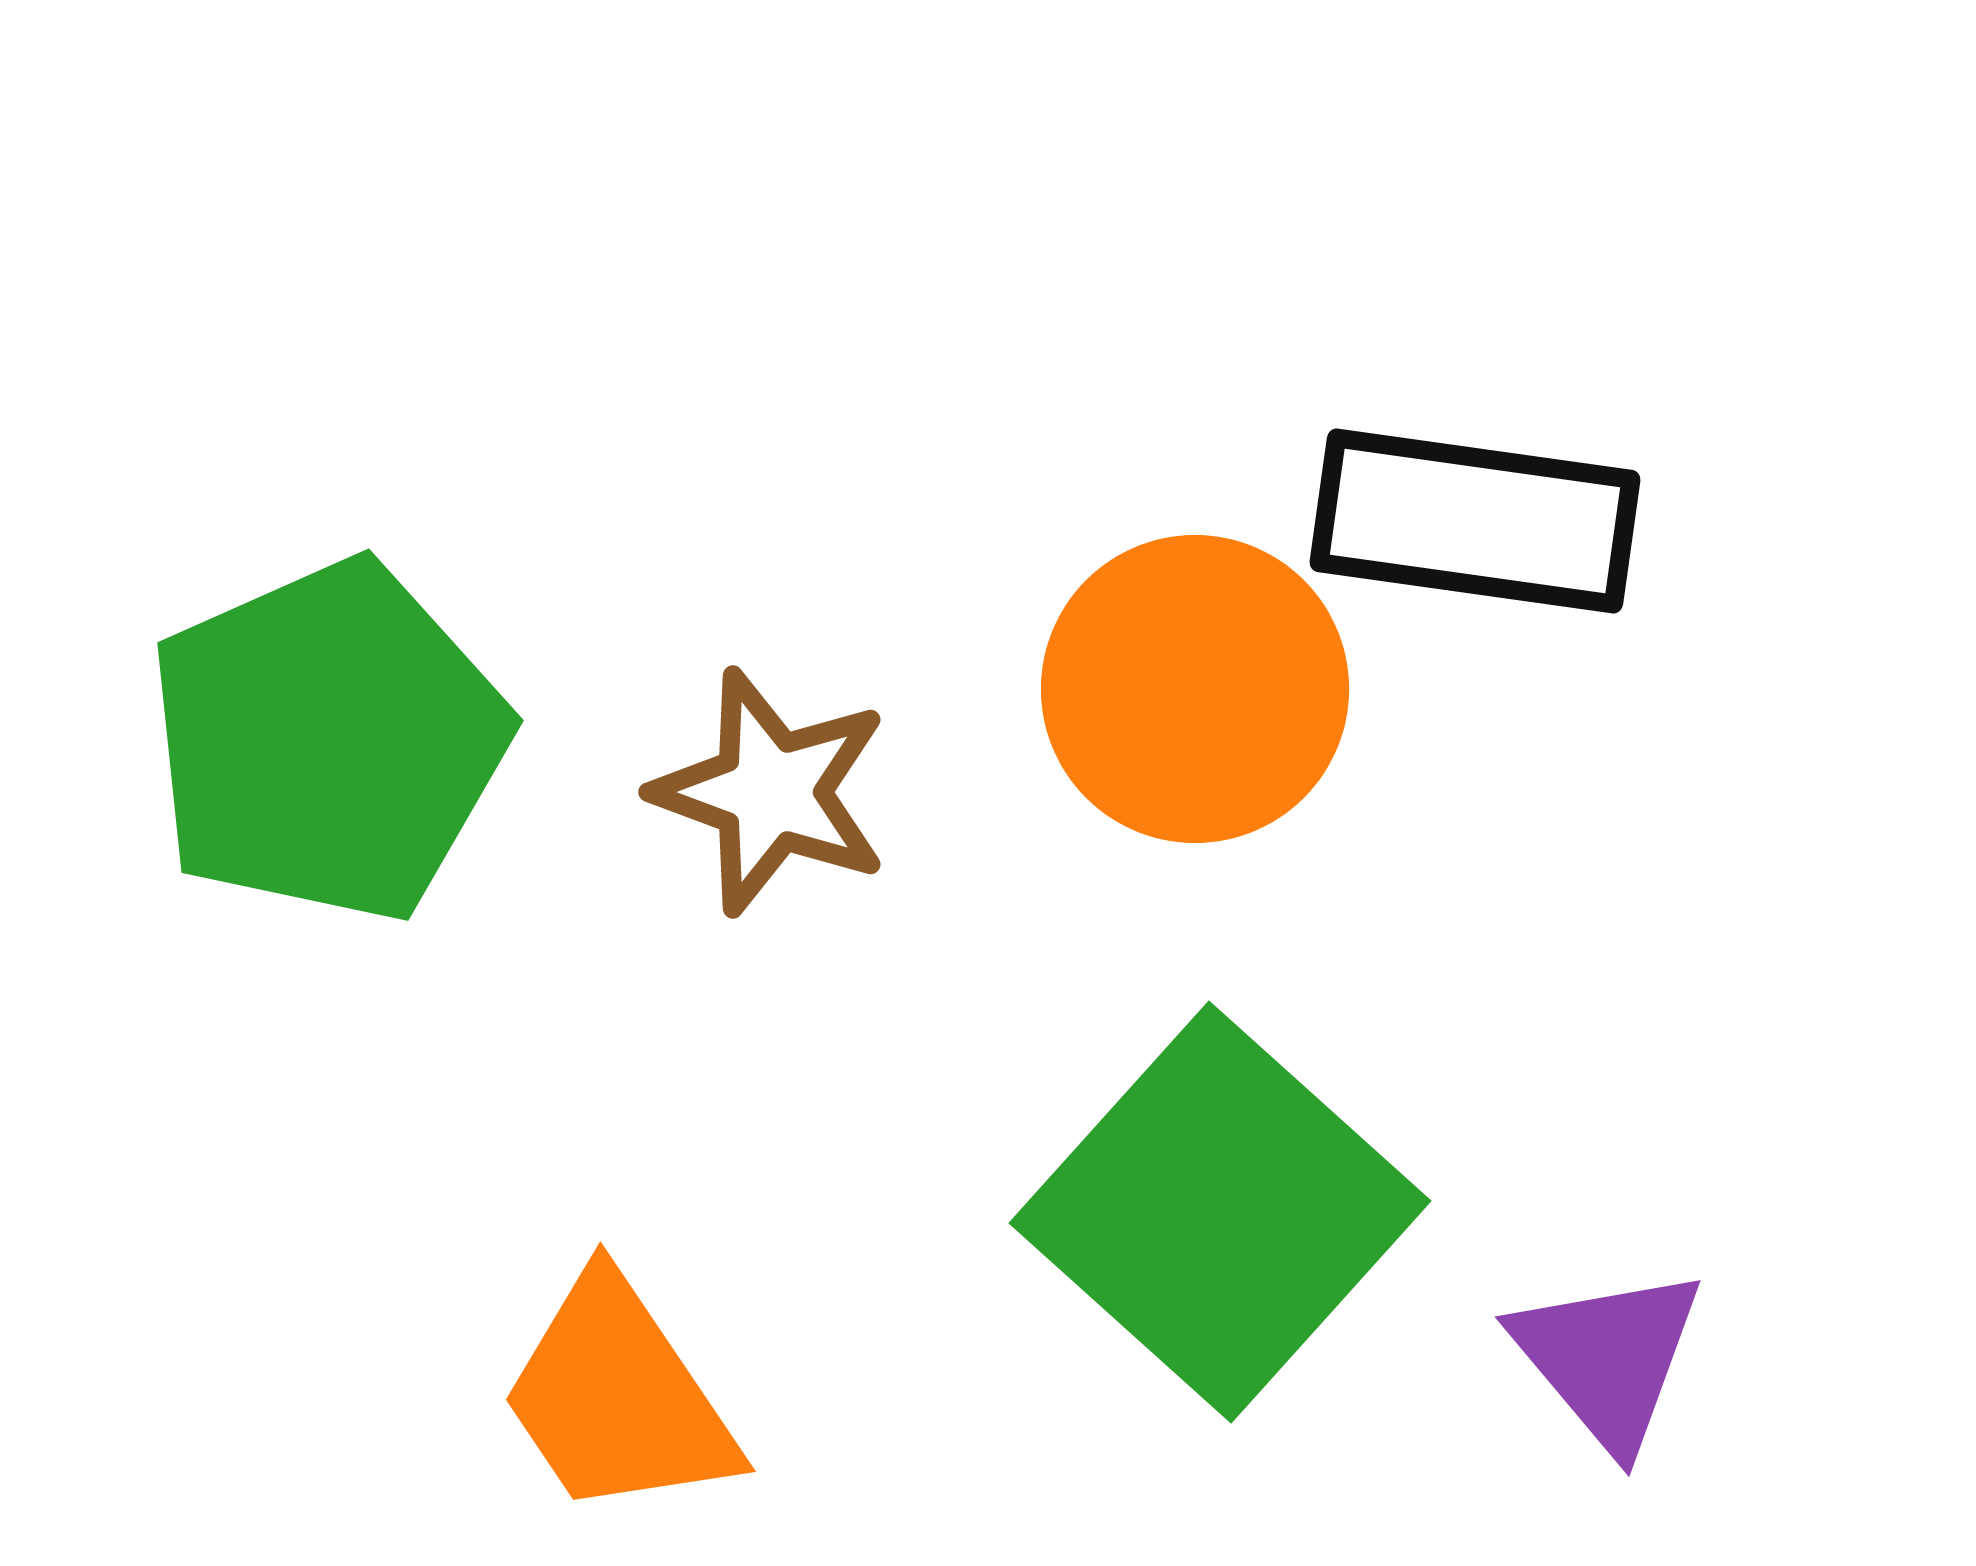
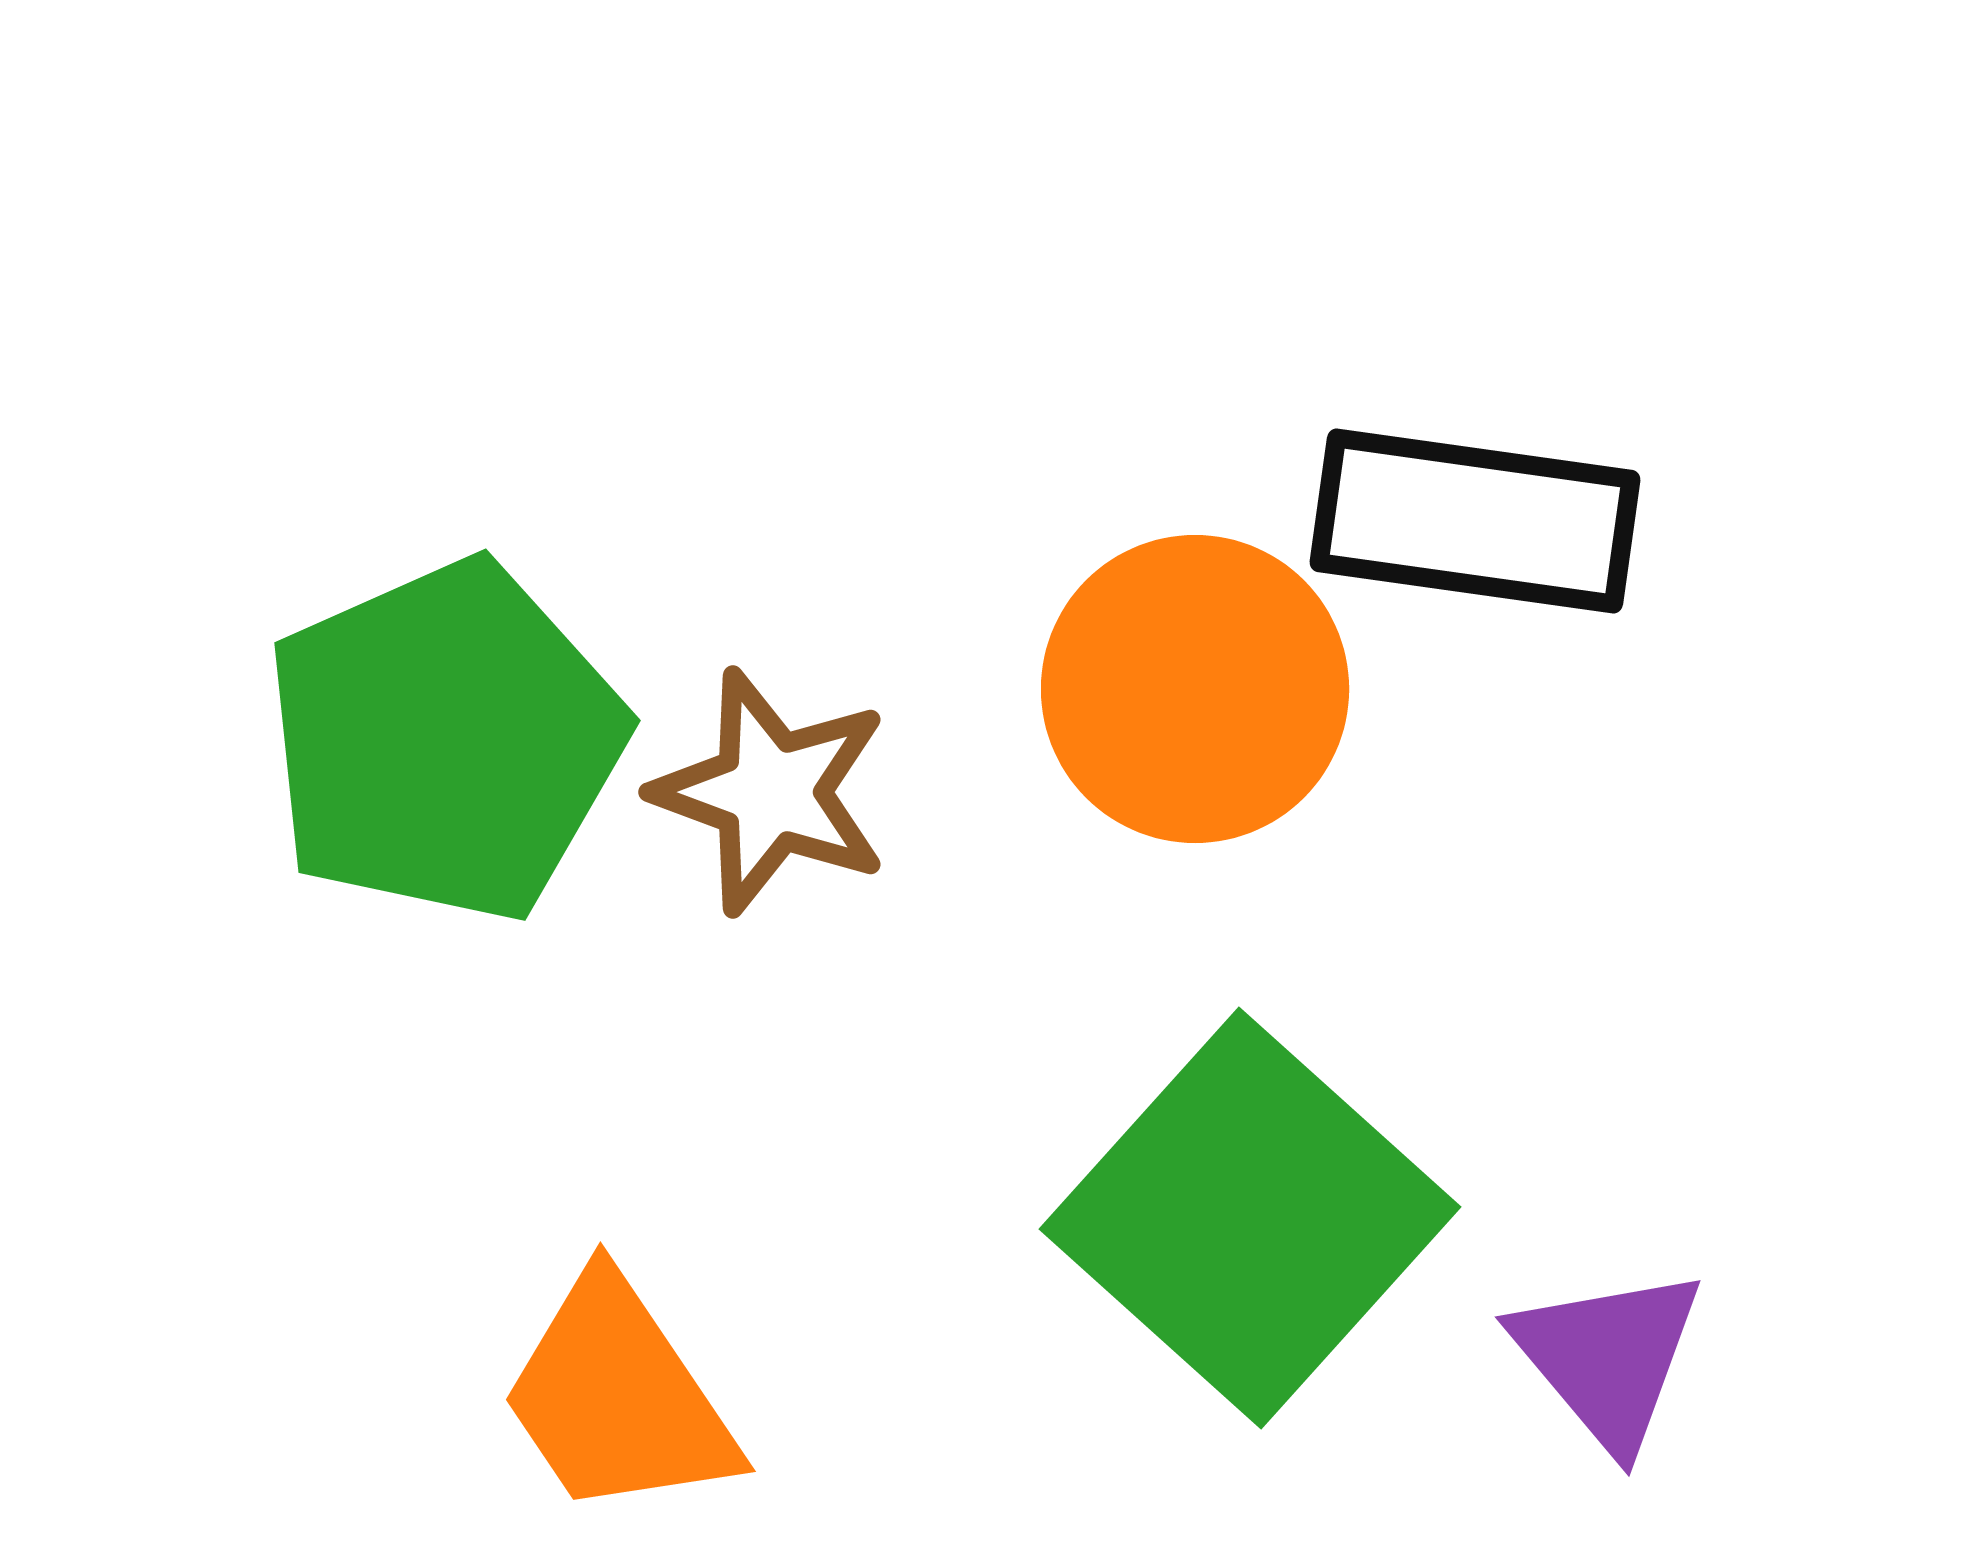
green pentagon: moved 117 px right
green square: moved 30 px right, 6 px down
